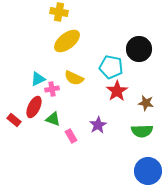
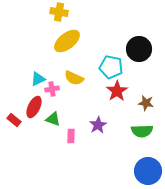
pink rectangle: rotated 32 degrees clockwise
